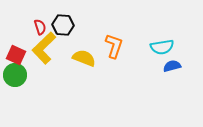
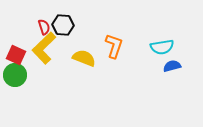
red semicircle: moved 4 px right
